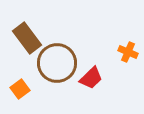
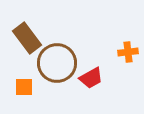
orange cross: rotated 30 degrees counterclockwise
red trapezoid: rotated 15 degrees clockwise
orange square: moved 4 px right, 2 px up; rotated 36 degrees clockwise
